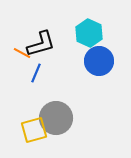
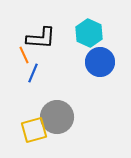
black L-shape: moved 6 px up; rotated 20 degrees clockwise
orange line: moved 2 px right, 2 px down; rotated 36 degrees clockwise
blue circle: moved 1 px right, 1 px down
blue line: moved 3 px left
gray circle: moved 1 px right, 1 px up
